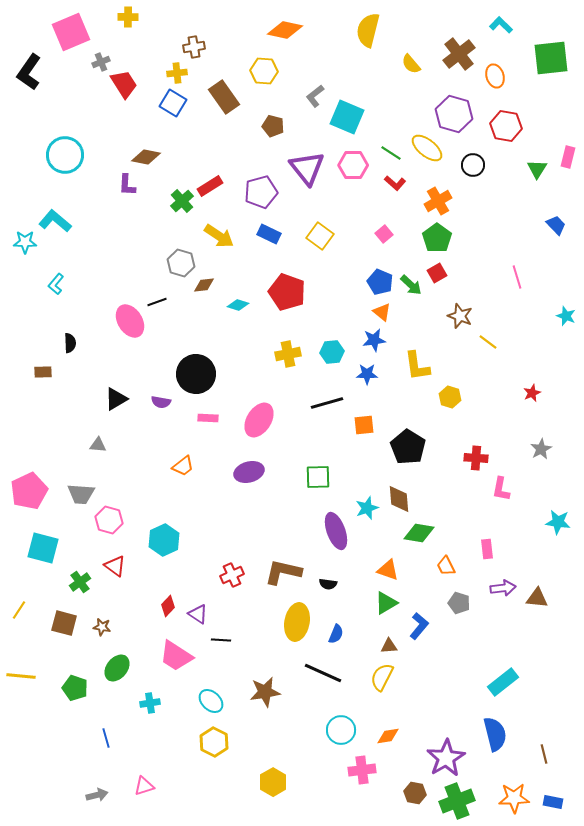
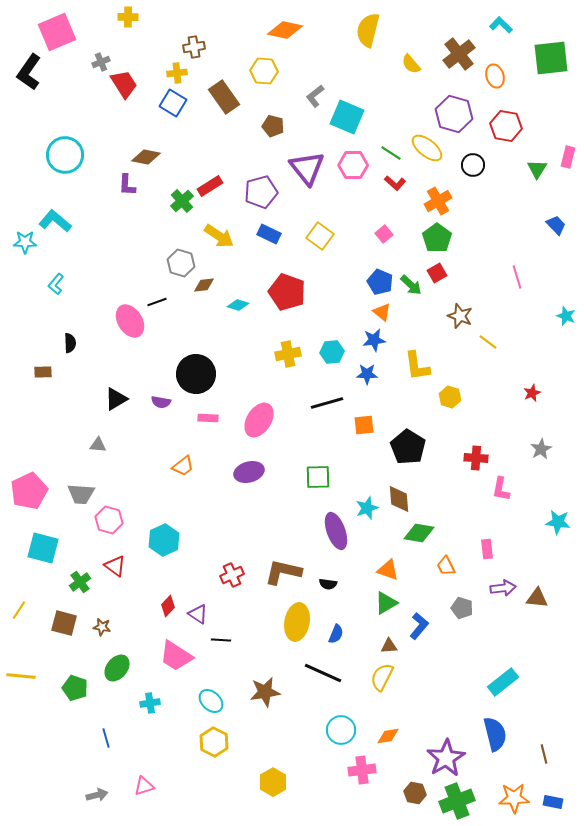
pink square at (71, 32): moved 14 px left
gray pentagon at (459, 603): moved 3 px right, 5 px down
